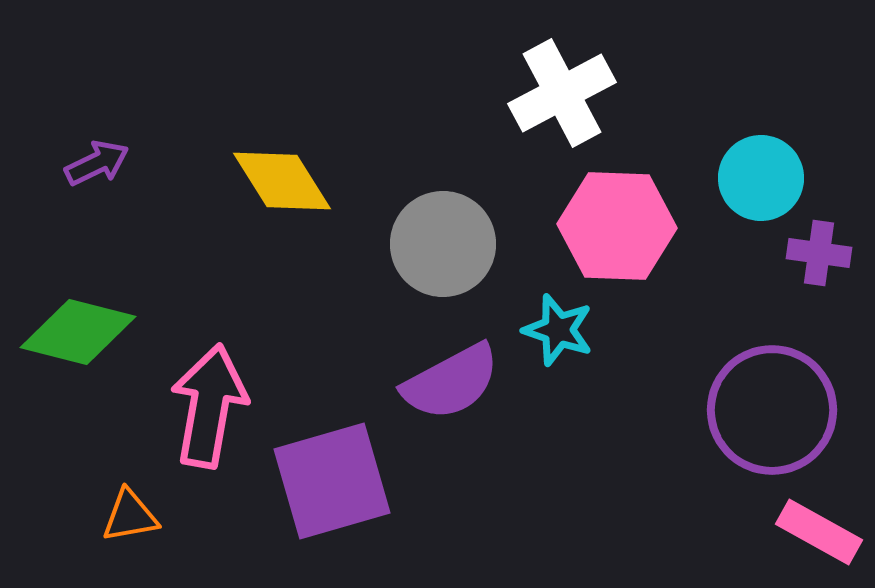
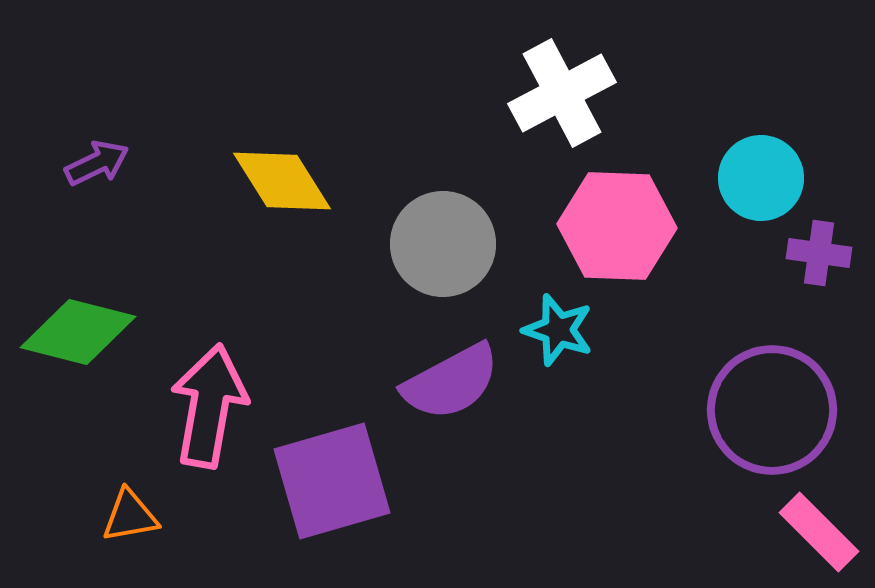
pink rectangle: rotated 16 degrees clockwise
